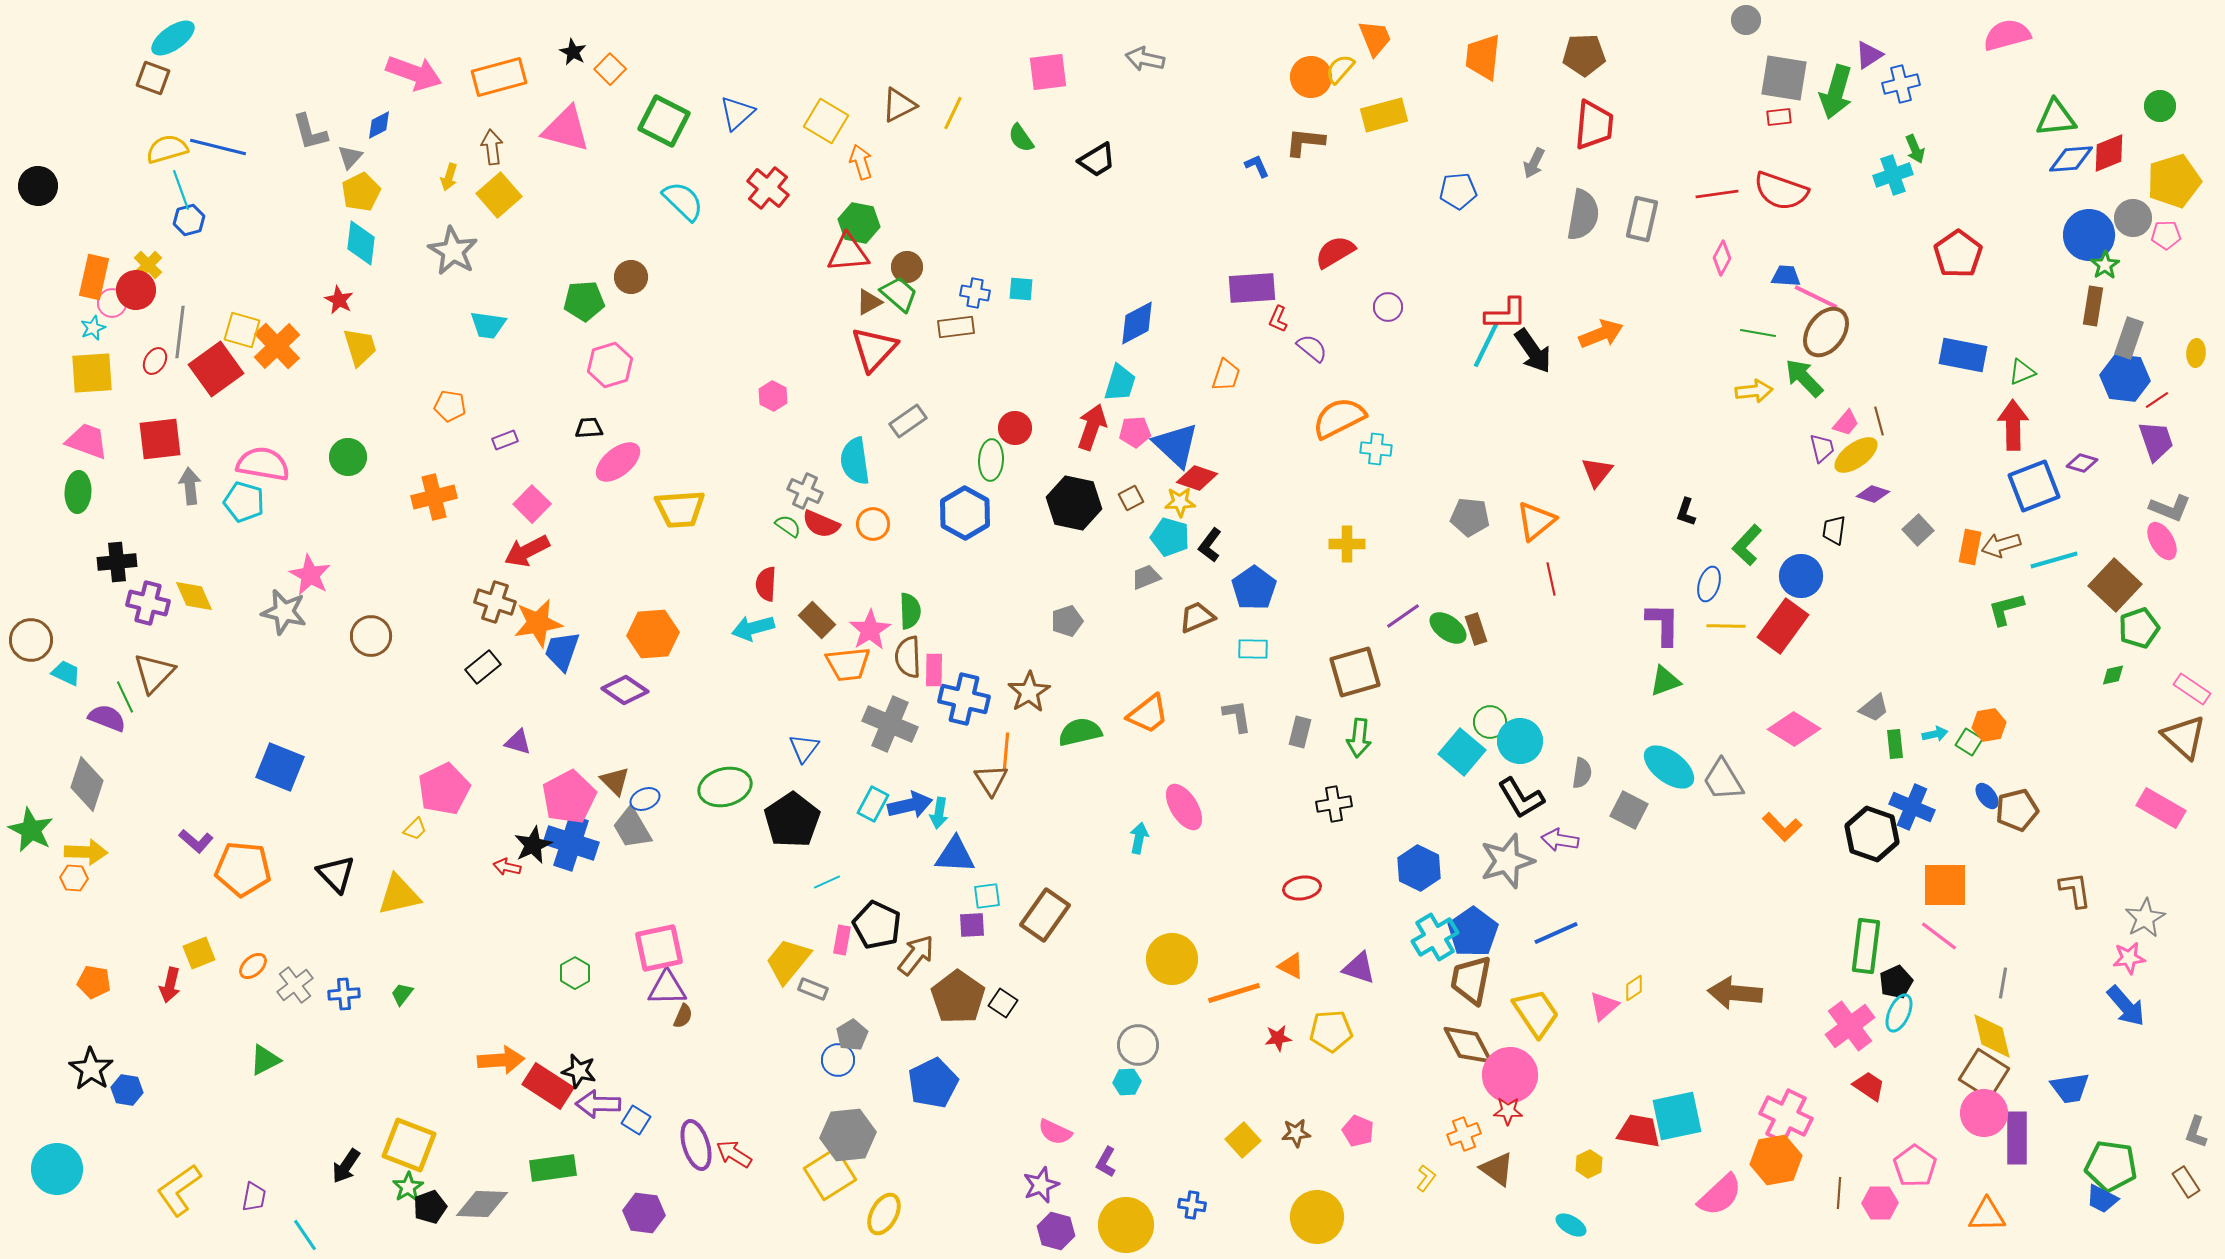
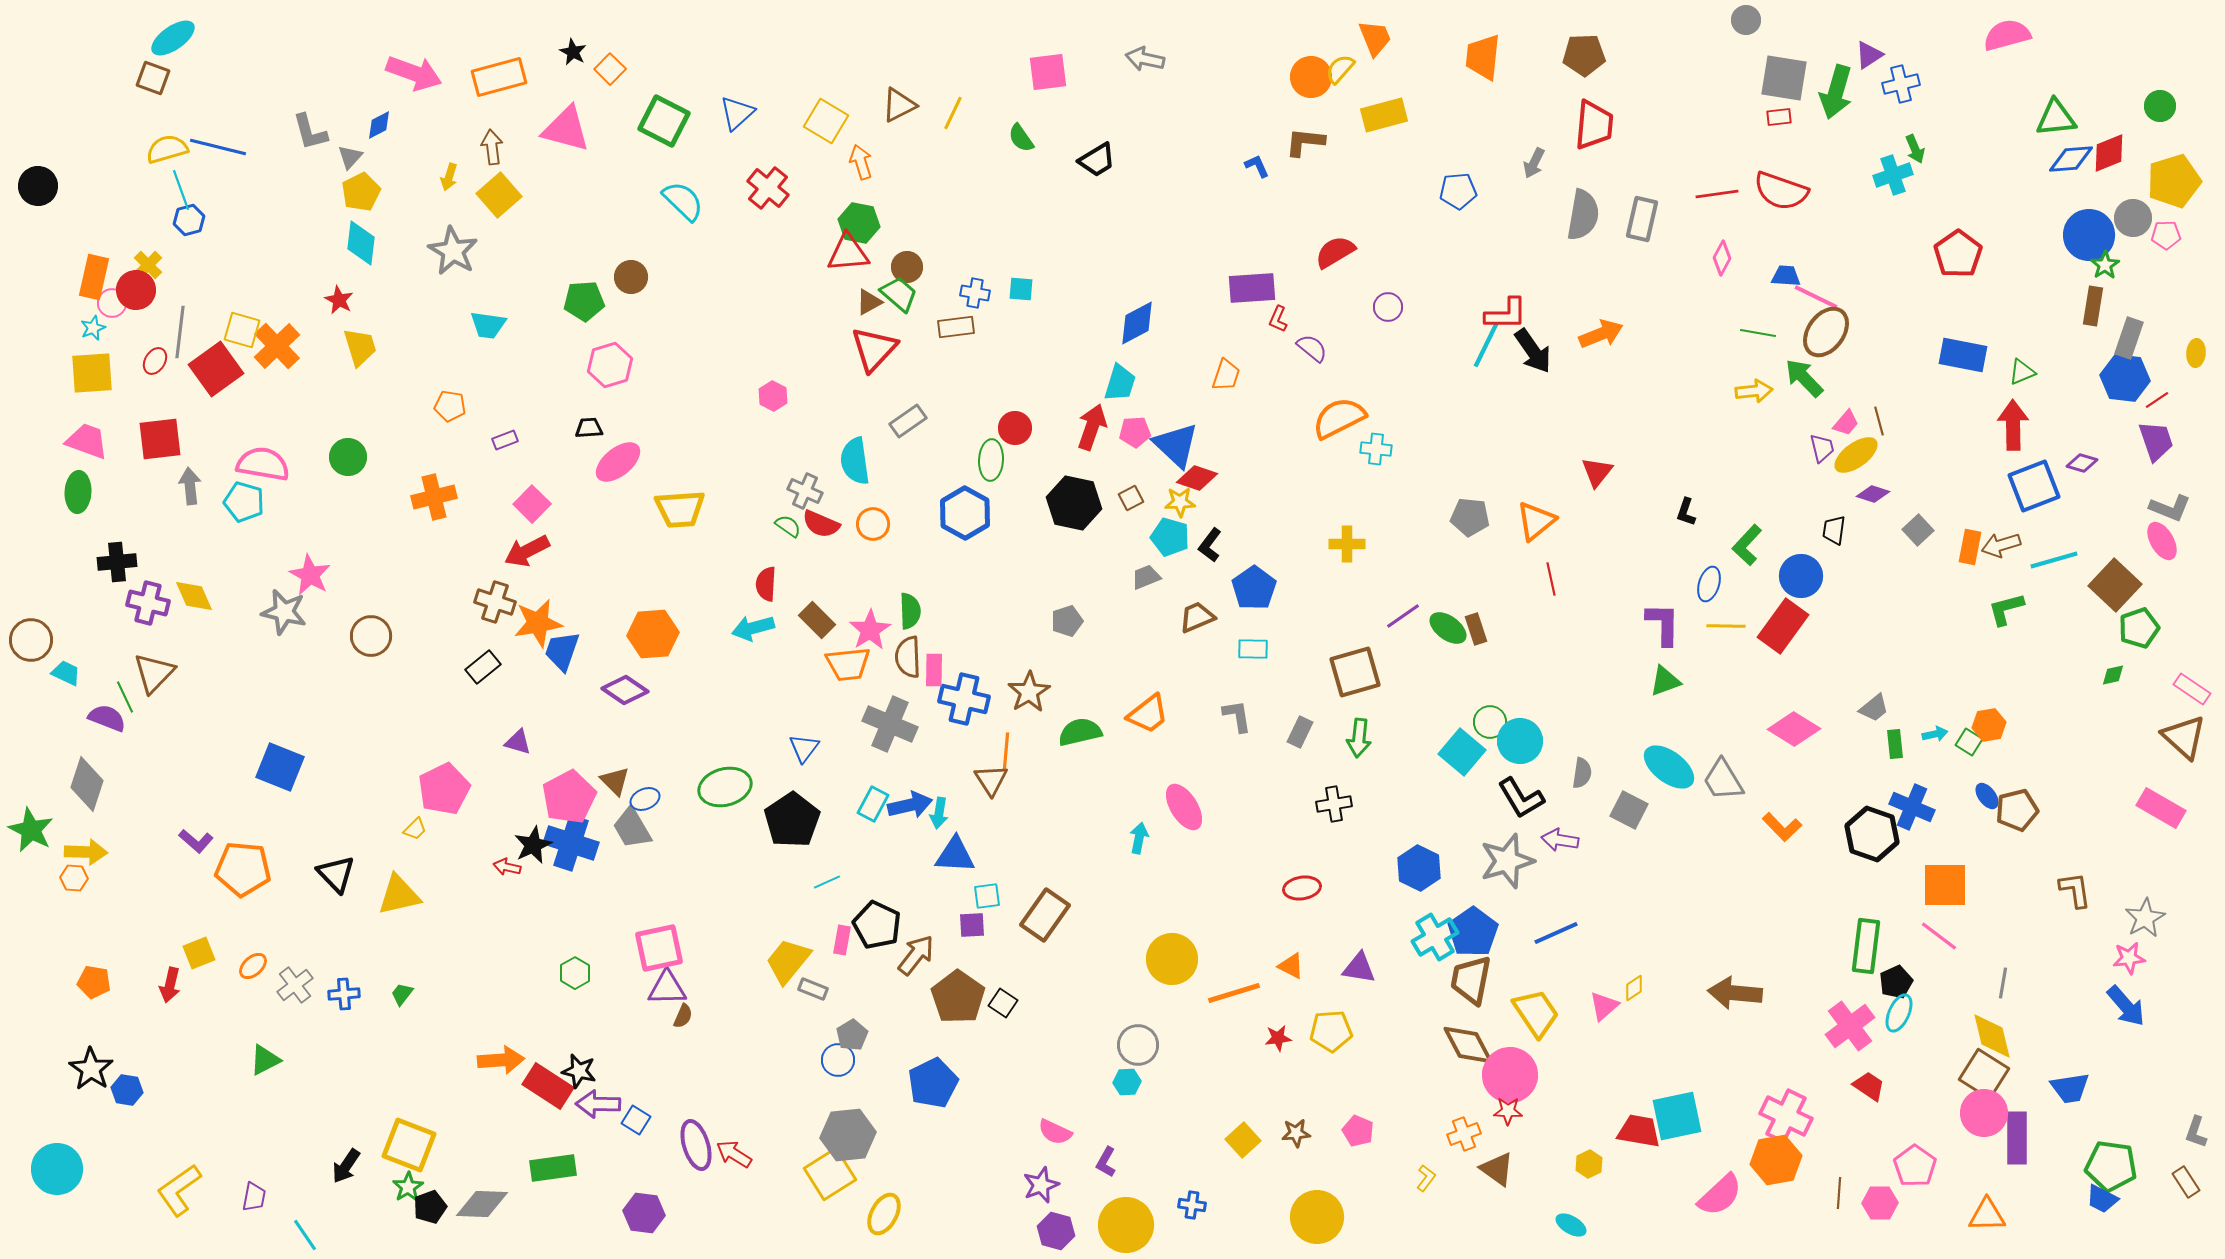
gray rectangle at (1300, 732): rotated 12 degrees clockwise
purple triangle at (1359, 968): rotated 9 degrees counterclockwise
